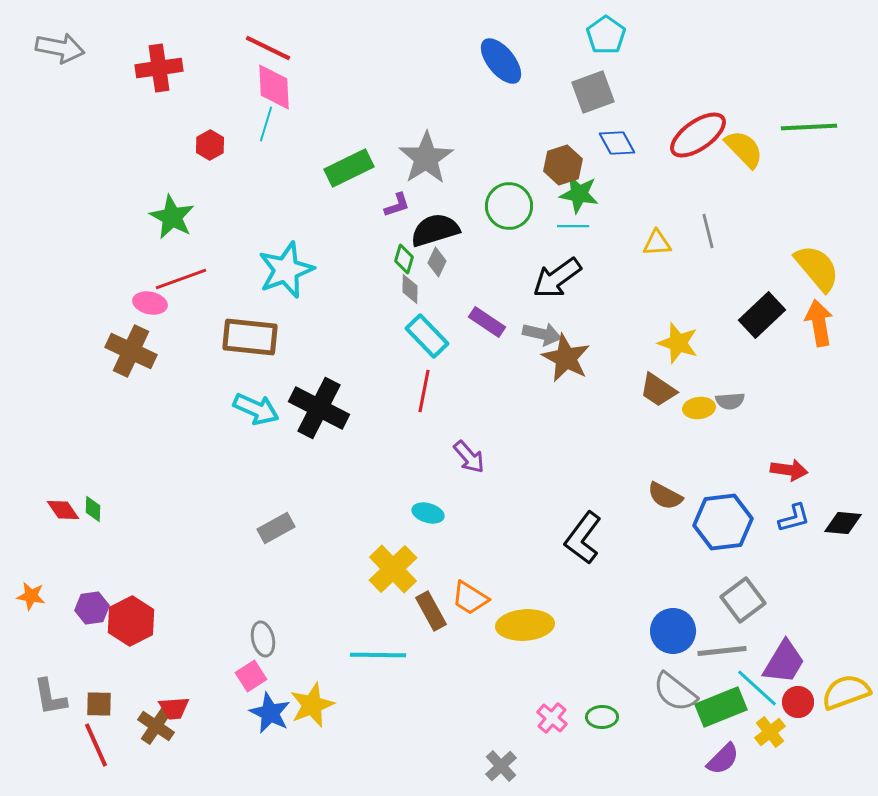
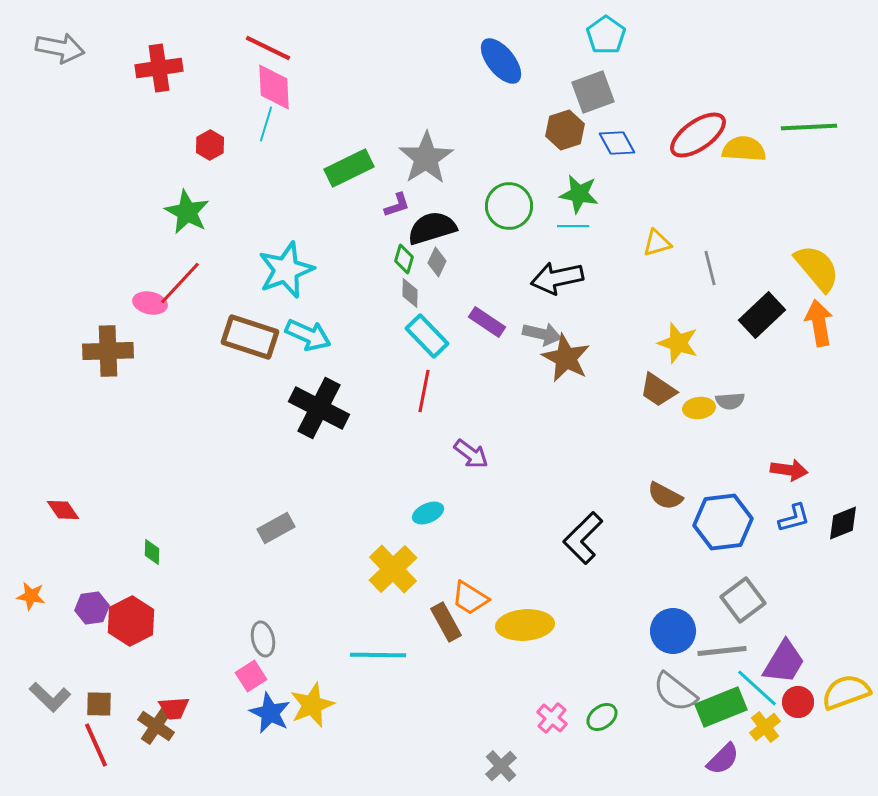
yellow semicircle at (744, 149): rotated 42 degrees counterclockwise
brown hexagon at (563, 165): moved 2 px right, 35 px up
green star at (172, 217): moved 15 px right, 5 px up
black semicircle at (435, 230): moved 3 px left, 2 px up
gray line at (708, 231): moved 2 px right, 37 px down
yellow triangle at (657, 243): rotated 12 degrees counterclockwise
black arrow at (557, 278): rotated 24 degrees clockwise
red line at (181, 279): moved 1 px left, 4 px down; rotated 27 degrees counterclockwise
gray diamond at (410, 289): moved 4 px down
brown rectangle at (250, 337): rotated 12 degrees clockwise
brown cross at (131, 351): moved 23 px left; rotated 27 degrees counterclockwise
cyan arrow at (256, 409): moved 52 px right, 74 px up
purple arrow at (469, 457): moved 2 px right, 3 px up; rotated 12 degrees counterclockwise
green diamond at (93, 509): moved 59 px right, 43 px down
cyan ellipse at (428, 513): rotated 40 degrees counterclockwise
black diamond at (843, 523): rotated 27 degrees counterclockwise
black L-shape at (583, 538): rotated 8 degrees clockwise
brown rectangle at (431, 611): moved 15 px right, 11 px down
gray L-shape at (50, 697): rotated 36 degrees counterclockwise
green ellipse at (602, 717): rotated 36 degrees counterclockwise
yellow cross at (770, 732): moved 5 px left, 5 px up
